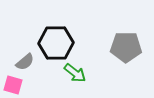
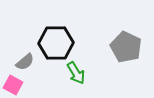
gray pentagon: rotated 24 degrees clockwise
green arrow: moved 1 px right; rotated 20 degrees clockwise
pink square: rotated 12 degrees clockwise
